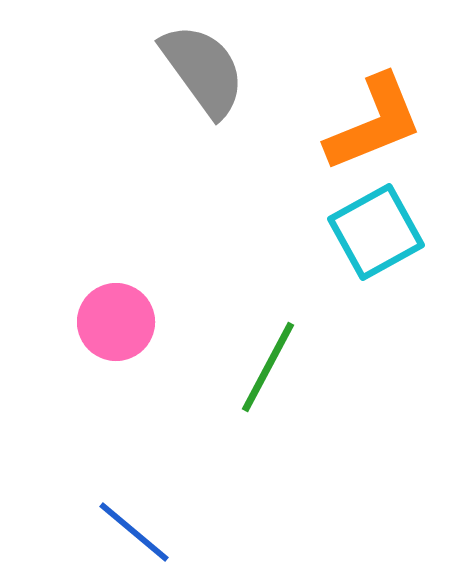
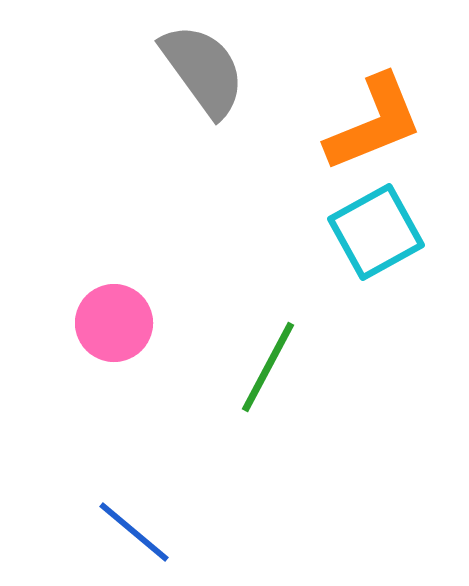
pink circle: moved 2 px left, 1 px down
